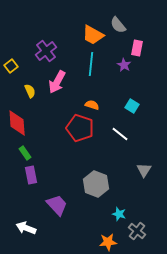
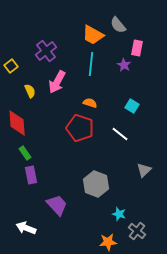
orange semicircle: moved 2 px left, 2 px up
gray triangle: rotated 14 degrees clockwise
